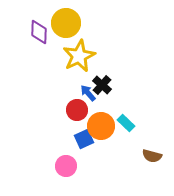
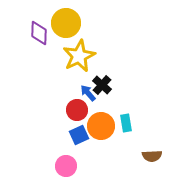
purple diamond: moved 1 px down
cyan rectangle: rotated 36 degrees clockwise
blue square: moved 5 px left, 4 px up
brown semicircle: rotated 18 degrees counterclockwise
